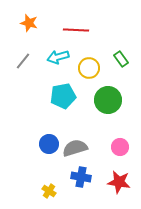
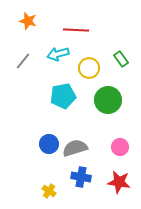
orange star: moved 1 px left, 2 px up
cyan arrow: moved 3 px up
